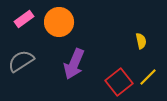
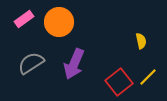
gray semicircle: moved 10 px right, 2 px down
